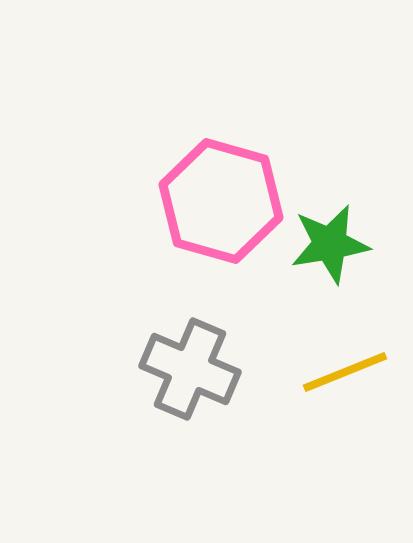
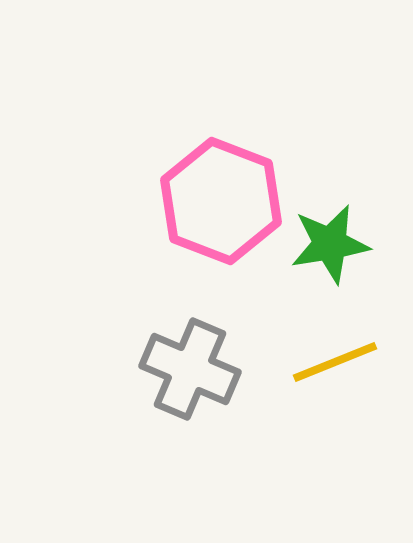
pink hexagon: rotated 5 degrees clockwise
yellow line: moved 10 px left, 10 px up
